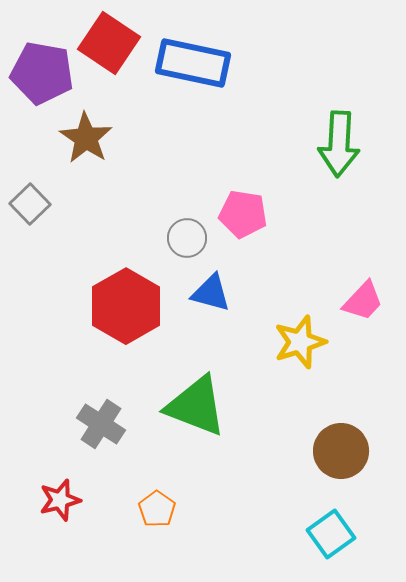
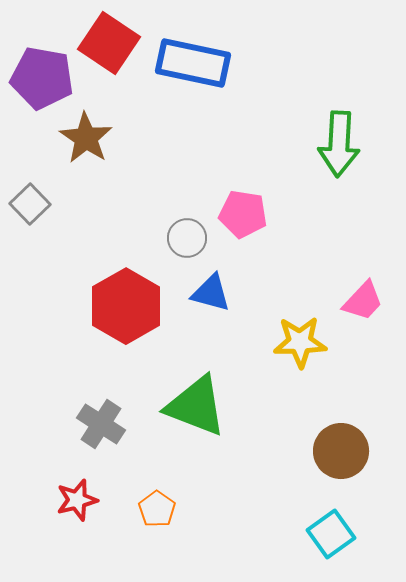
purple pentagon: moved 5 px down
yellow star: rotated 16 degrees clockwise
red star: moved 17 px right
